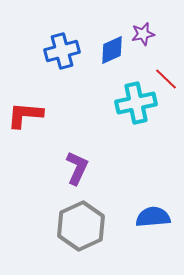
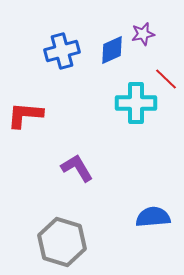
cyan cross: rotated 12 degrees clockwise
purple L-shape: rotated 56 degrees counterclockwise
gray hexagon: moved 19 px left, 16 px down; rotated 18 degrees counterclockwise
